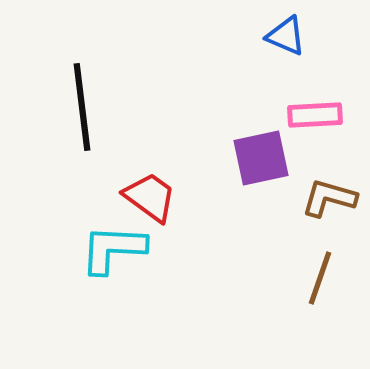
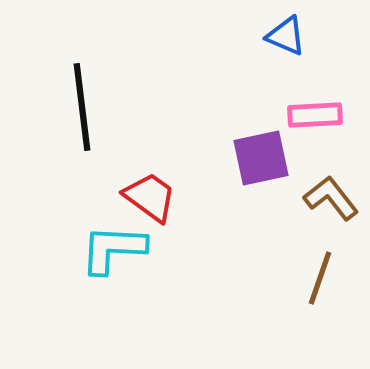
brown L-shape: moved 2 px right; rotated 36 degrees clockwise
